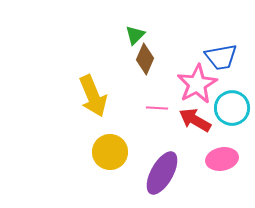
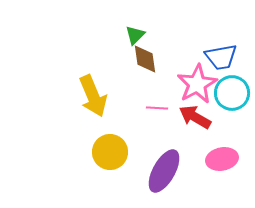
brown diamond: rotated 32 degrees counterclockwise
cyan circle: moved 15 px up
red arrow: moved 3 px up
purple ellipse: moved 2 px right, 2 px up
